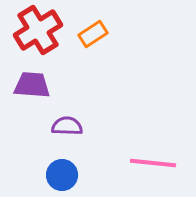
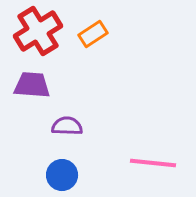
red cross: moved 1 px down
